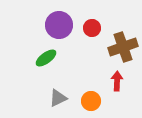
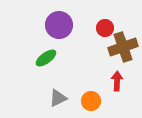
red circle: moved 13 px right
